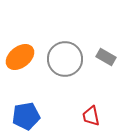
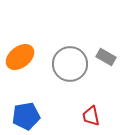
gray circle: moved 5 px right, 5 px down
